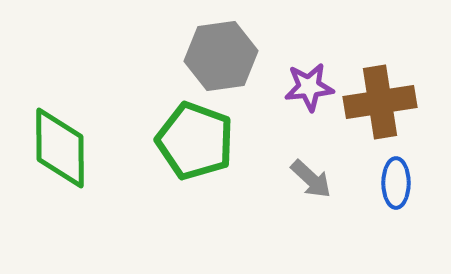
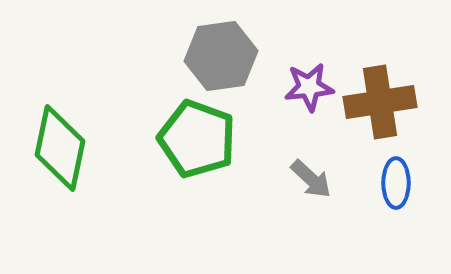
green pentagon: moved 2 px right, 2 px up
green diamond: rotated 12 degrees clockwise
